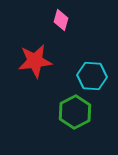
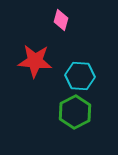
red star: rotated 12 degrees clockwise
cyan hexagon: moved 12 px left
